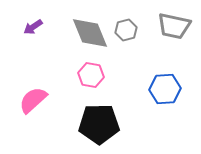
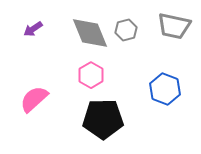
purple arrow: moved 2 px down
pink hexagon: rotated 20 degrees clockwise
blue hexagon: rotated 24 degrees clockwise
pink semicircle: moved 1 px right, 1 px up
black pentagon: moved 4 px right, 5 px up
